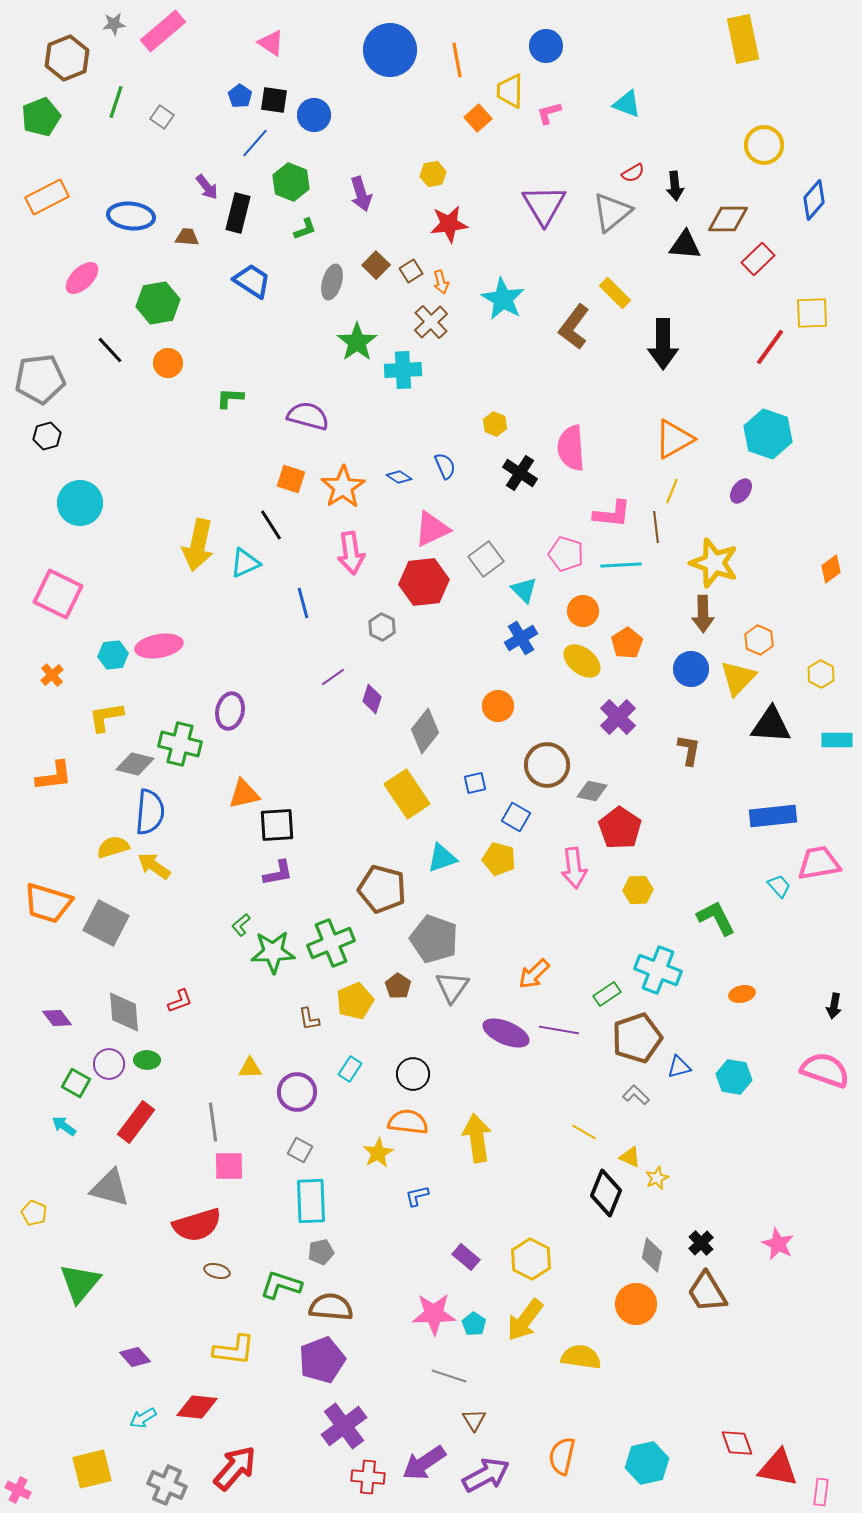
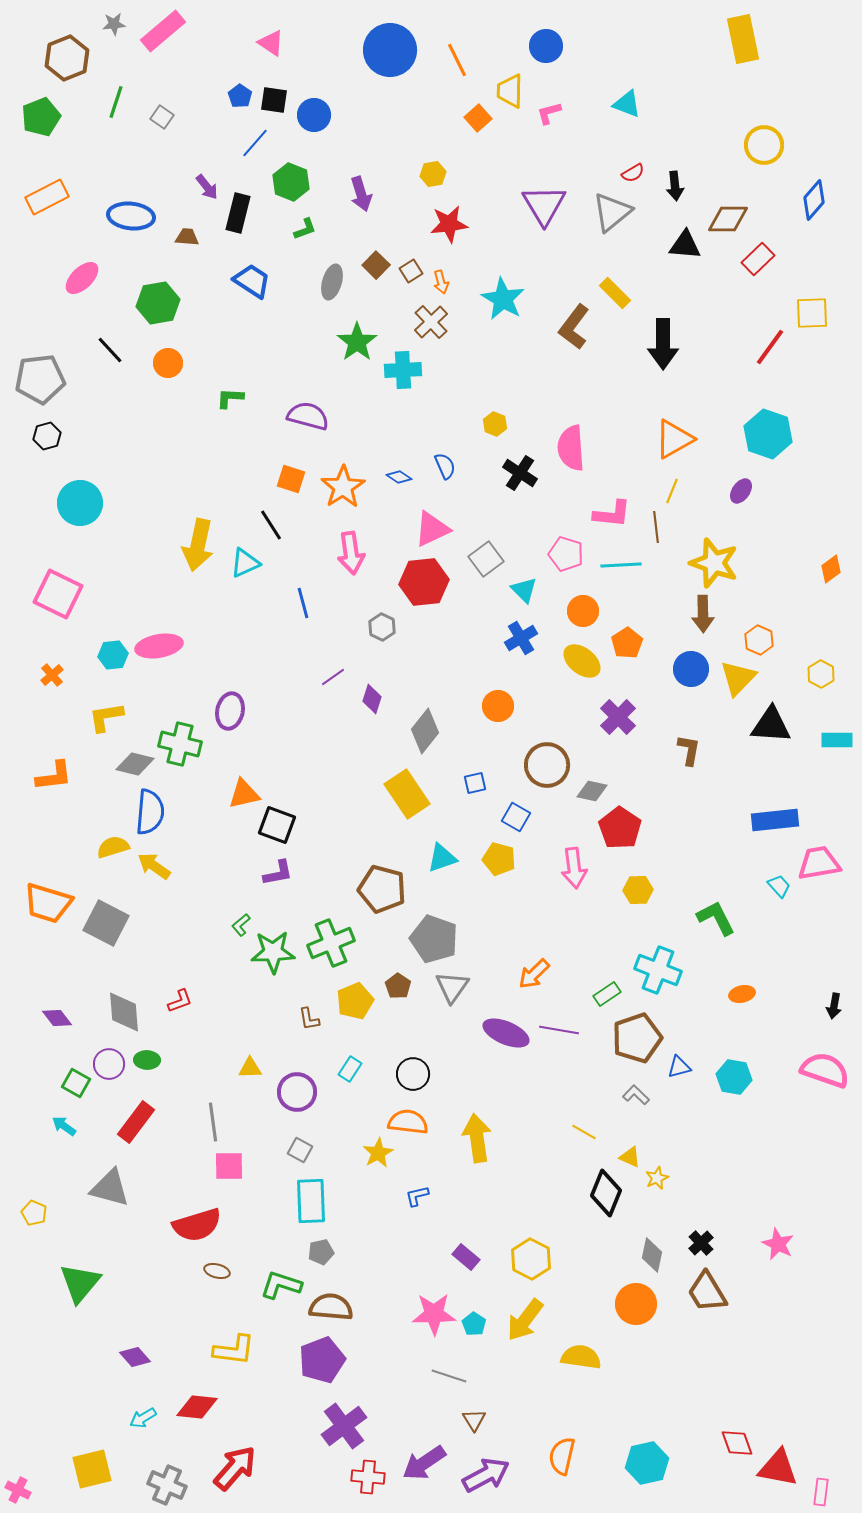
orange line at (457, 60): rotated 16 degrees counterclockwise
blue rectangle at (773, 816): moved 2 px right, 4 px down
black square at (277, 825): rotated 24 degrees clockwise
